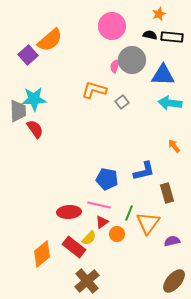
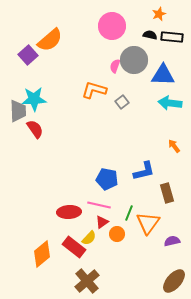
gray circle: moved 2 px right
